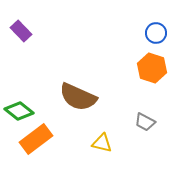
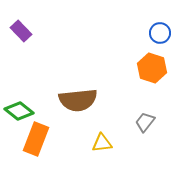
blue circle: moved 4 px right
brown semicircle: moved 3 px down; rotated 30 degrees counterclockwise
gray trapezoid: rotated 100 degrees clockwise
orange rectangle: rotated 32 degrees counterclockwise
yellow triangle: rotated 20 degrees counterclockwise
